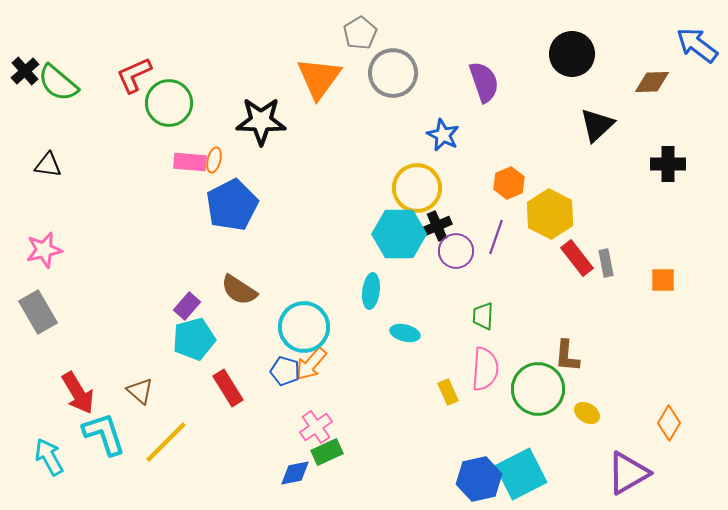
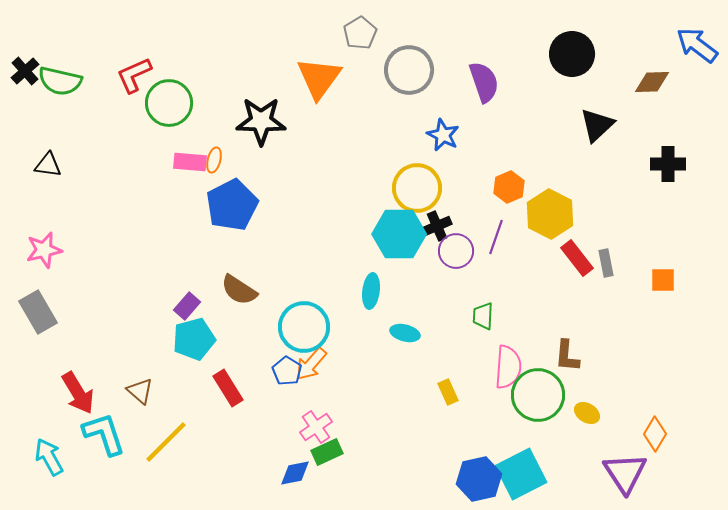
gray circle at (393, 73): moved 16 px right, 3 px up
green semicircle at (58, 83): moved 2 px right, 2 px up; rotated 27 degrees counterclockwise
orange hexagon at (509, 183): moved 4 px down
pink semicircle at (485, 369): moved 23 px right, 2 px up
blue pentagon at (285, 371): moved 2 px right; rotated 16 degrees clockwise
green circle at (538, 389): moved 6 px down
orange diamond at (669, 423): moved 14 px left, 11 px down
purple triangle at (628, 473): moved 3 px left; rotated 33 degrees counterclockwise
